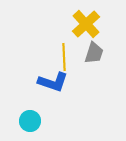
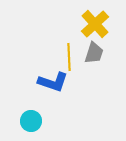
yellow cross: moved 9 px right
yellow line: moved 5 px right
cyan circle: moved 1 px right
